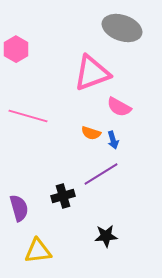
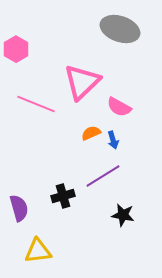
gray ellipse: moved 2 px left, 1 px down
pink triangle: moved 10 px left, 9 px down; rotated 24 degrees counterclockwise
pink line: moved 8 px right, 12 px up; rotated 6 degrees clockwise
orange semicircle: rotated 138 degrees clockwise
purple line: moved 2 px right, 2 px down
black star: moved 17 px right, 21 px up; rotated 15 degrees clockwise
